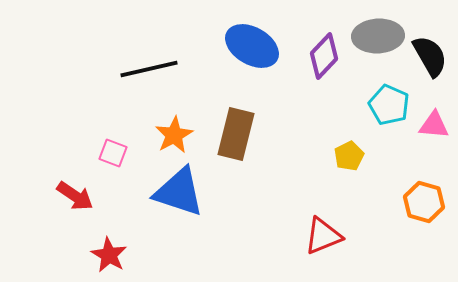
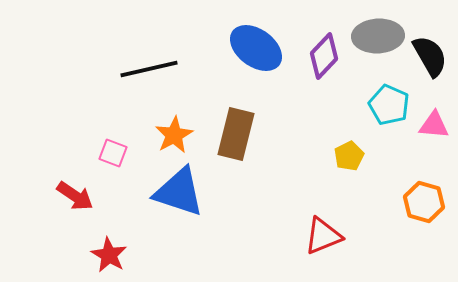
blue ellipse: moved 4 px right, 2 px down; rotated 6 degrees clockwise
